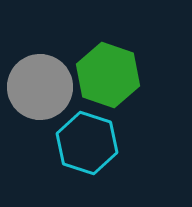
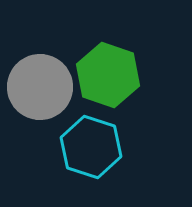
cyan hexagon: moved 4 px right, 4 px down
